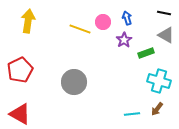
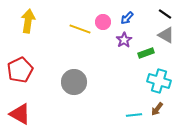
black line: moved 1 px right, 1 px down; rotated 24 degrees clockwise
blue arrow: rotated 120 degrees counterclockwise
cyan line: moved 2 px right, 1 px down
